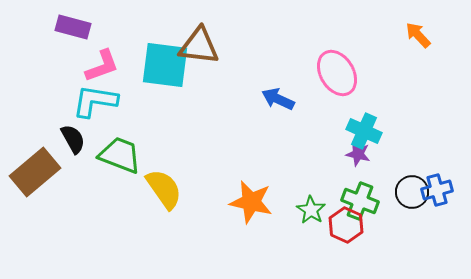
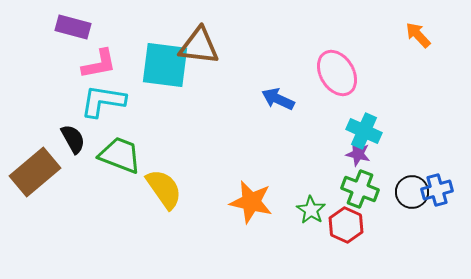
pink L-shape: moved 3 px left, 2 px up; rotated 9 degrees clockwise
cyan L-shape: moved 8 px right
green cross: moved 12 px up
